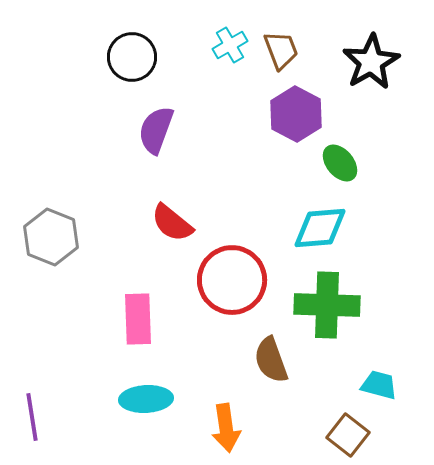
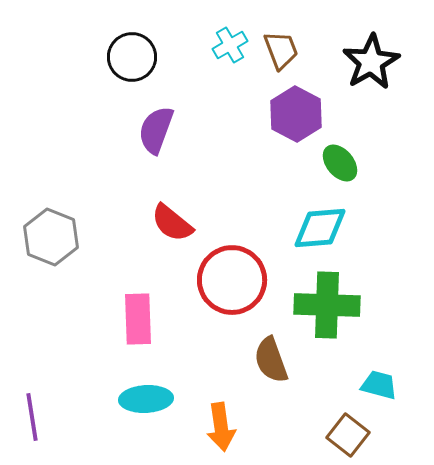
orange arrow: moved 5 px left, 1 px up
